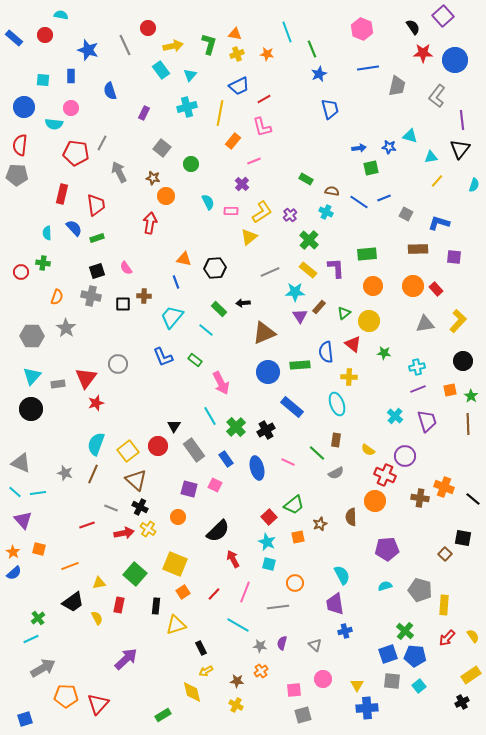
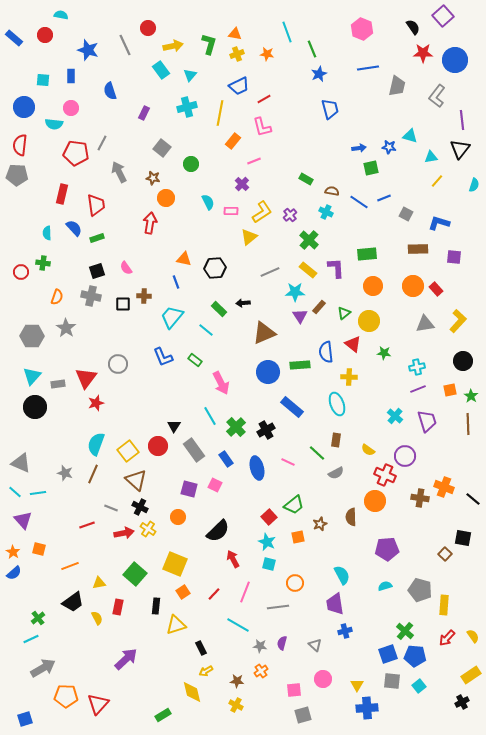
orange circle at (166, 196): moved 2 px down
black circle at (31, 409): moved 4 px right, 2 px up
red rectangle at (119, 605): moved 1 px left, 2 px down
